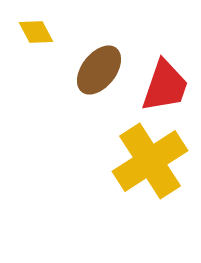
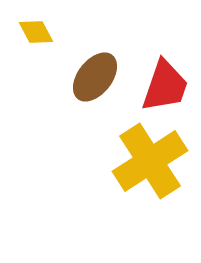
brown ellipse: moved 4 px left, 7 px down
